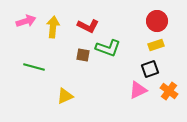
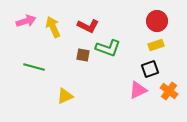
yellow arrow: rotated 30 degrees counterclockwise
